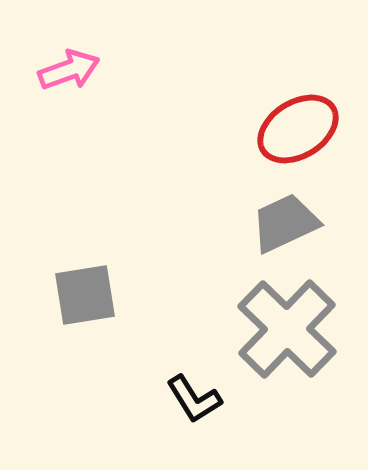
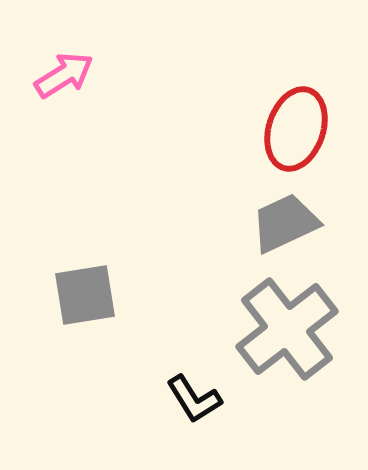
pink arrow: moved 5 px left, 5 px down; rotated 12 degrees counterclockwise
red ellipse: moved 2 px left; rotated 40 degrees counterclockwise
gray cross: rotated 8 degrees clockwise
